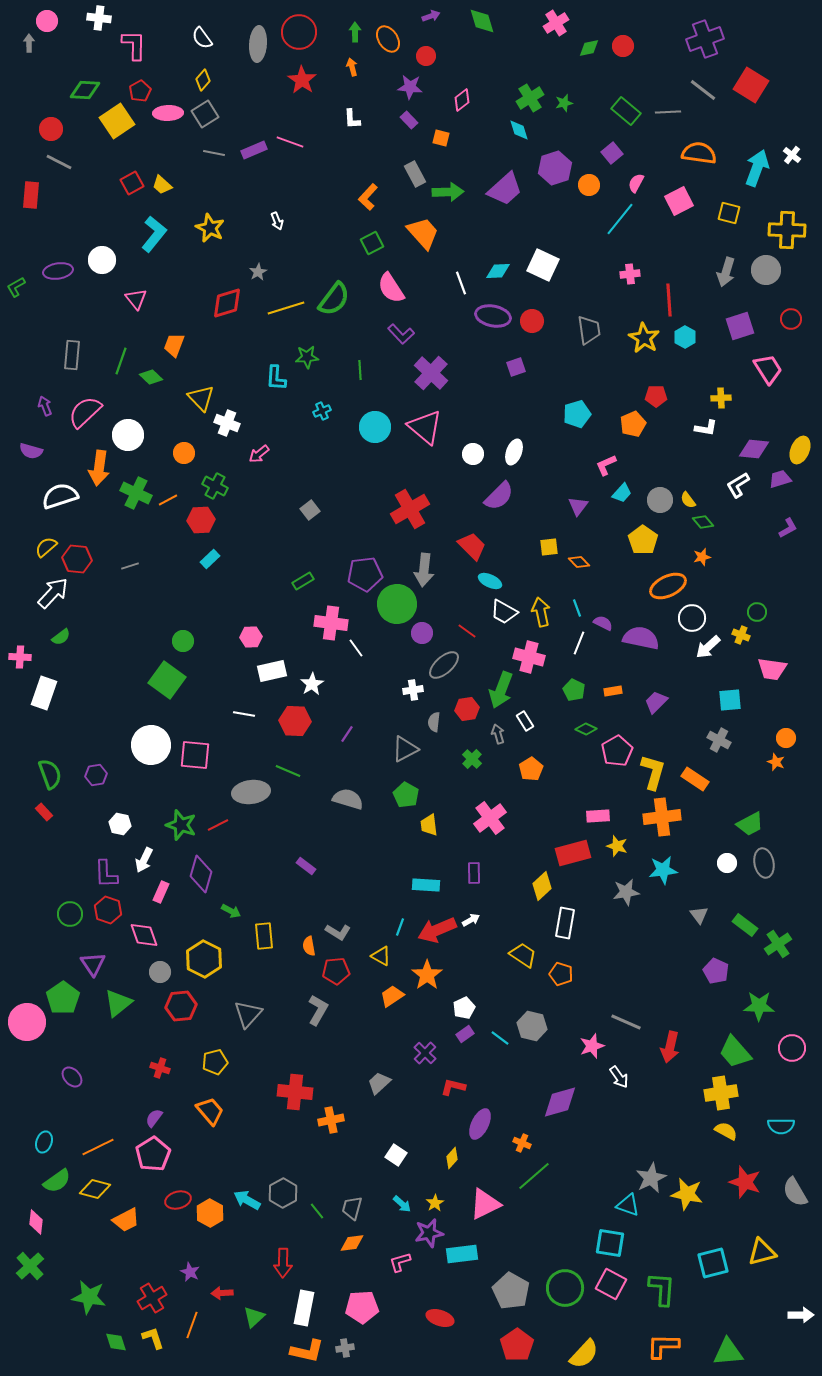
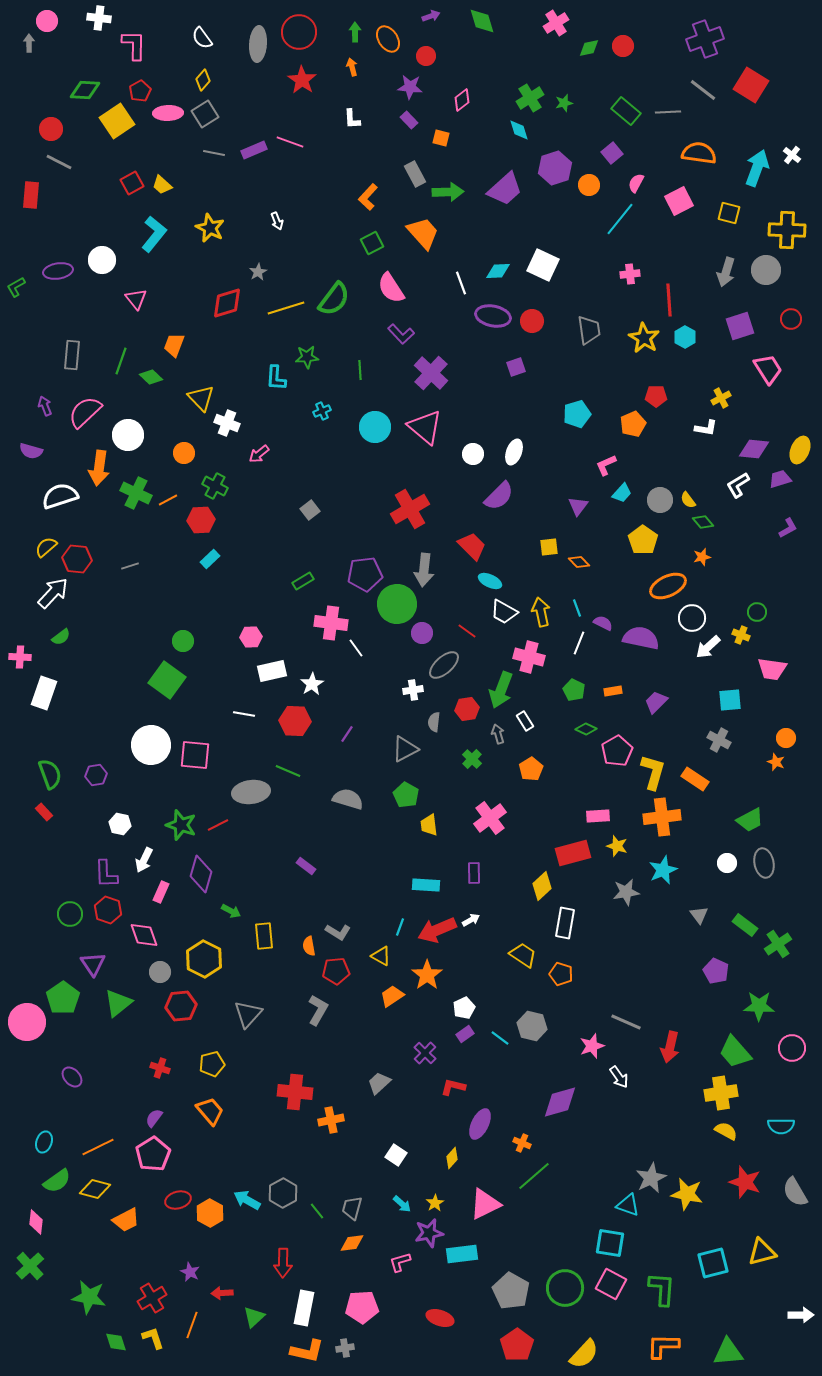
yellow cross at (721, 398): rotated 24 degrees counterclockwise
green trapezoid at (750, 824): moved 4 px up
cyan star at (663, 870): rotated 16 degrees counterclockwise
yellow pentagon at (215, 1062): moved 3 px left, 2 px down
